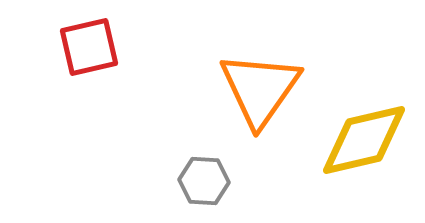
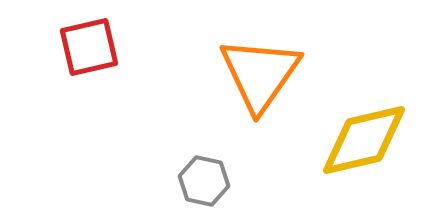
orange triangle: moved 15 px up
gray hexagon: rotated 9 degrees clockwise
